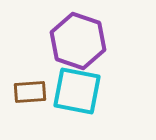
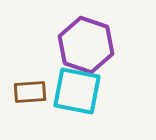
purple hexagon: moved 8 px right, 4 px down
